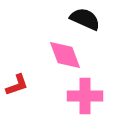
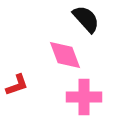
black semicircle: moved 1 px right; rotated 24 degrees clockwise
pink cross: moved 1 px left, 1 px down
